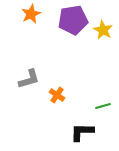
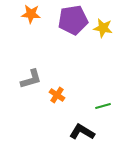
orange star: rotated 30 degrees clockwise
yellow star: moved 2 px up; rotated 18 degrees counterclockwise
gray L-shape: moved 2 px right
black L-shape: rotated 30 degrees clockwise
